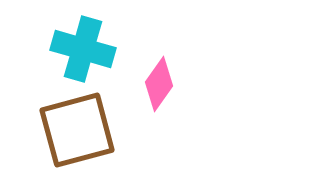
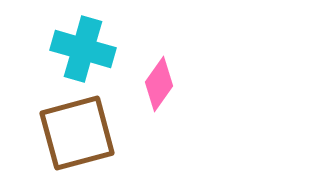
brown square: moved 3 px down
